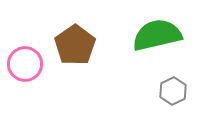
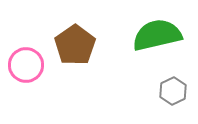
pink circle: moved 1 px right, 1 px down
